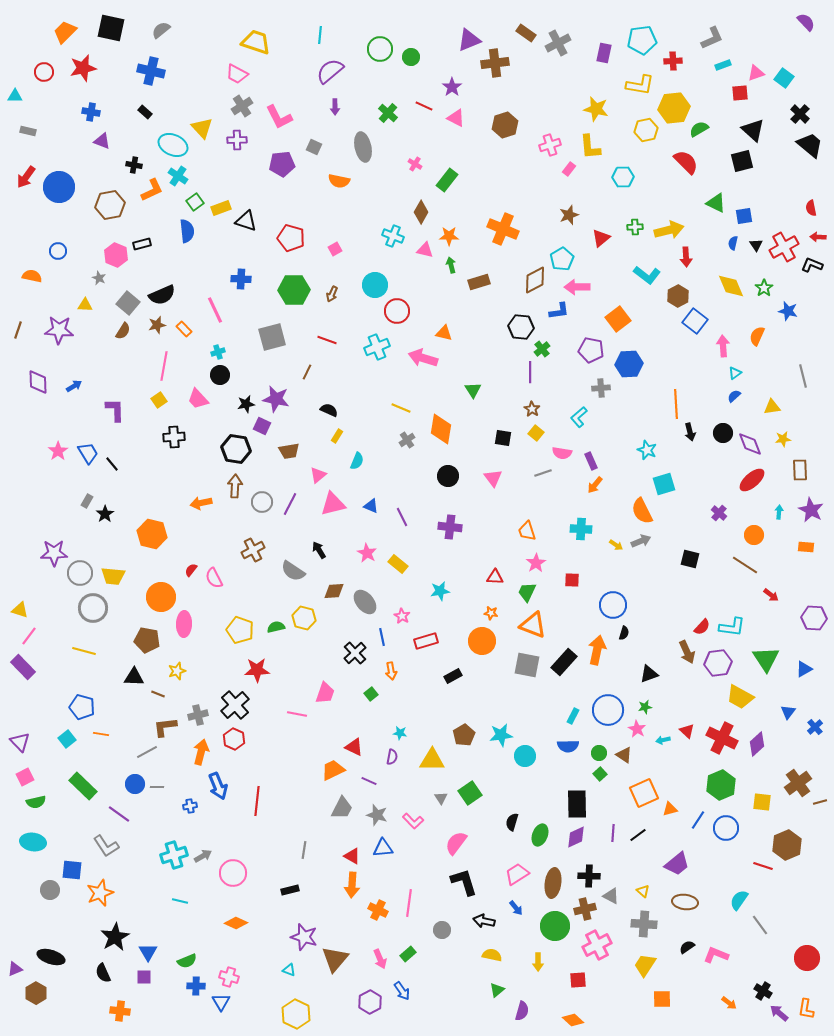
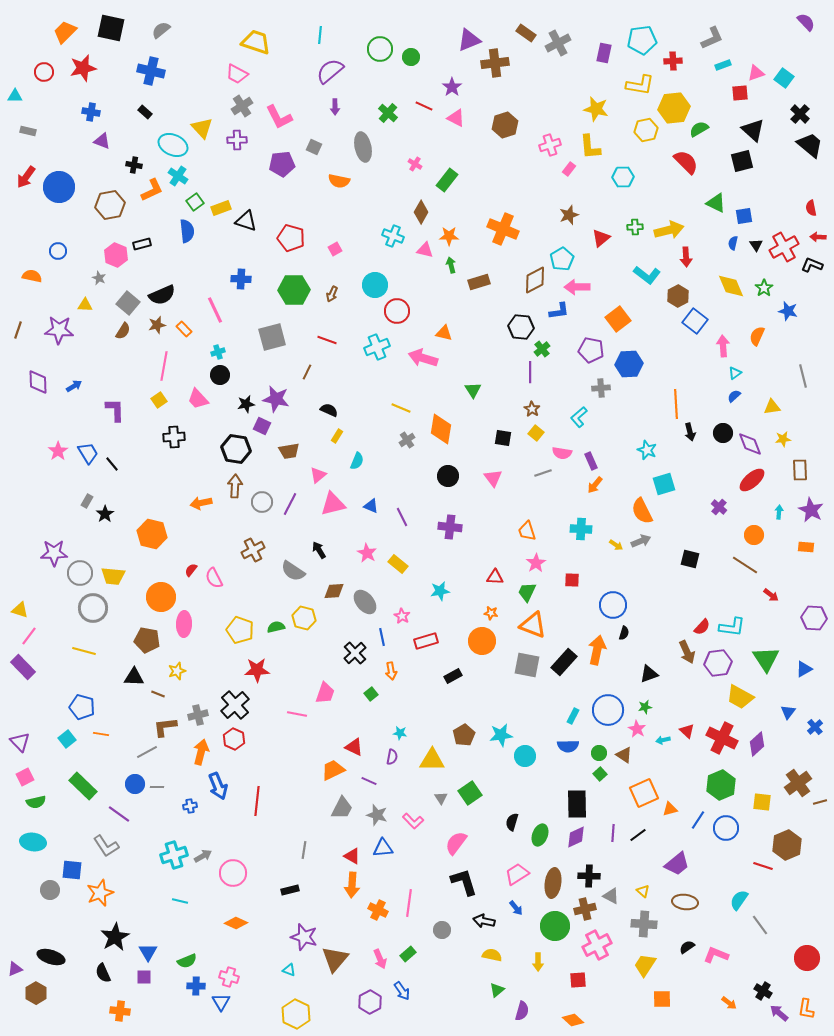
purple cross at (719, 513): moved 6 px up
